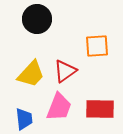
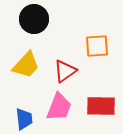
black circle: moved 3 px left
yellow trapezoid: moved 5 px left, 9 px up
red rectangle: moved 1 px right, 3 px up
